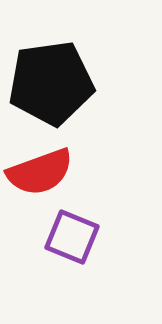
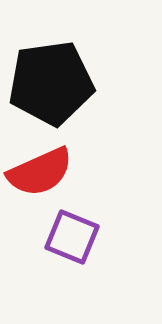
red semicircle: rotated 4 degrees counterclockwise
